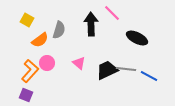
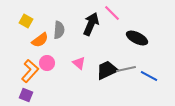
yellow square: moved 1 px left, 1 px down
black arrow: rotated 25 degrees clockwise
gray semicircle: rotated 12 degrees counterclockwise
gray line: rotated 18 degrees counterclockwise
